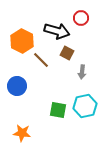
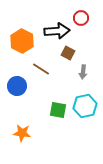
black arrow: rotated 20 degrees counterclockwise
brown square: moved 1 px right
brown line: moved 9 px down; rotated 12 degrees counterclockwise
gray arrow: moved 1 px right
